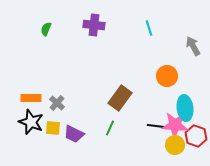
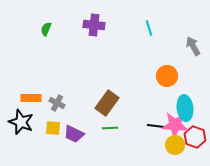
brown rectangle: moved 13 px left, 5 px down
gray cross: rotated 14 degrees counterclockwise
black star: moved 10 px left
green line: rotated 63 degrees clockwise
red hexagon: moved 1 px left, 1 px down
